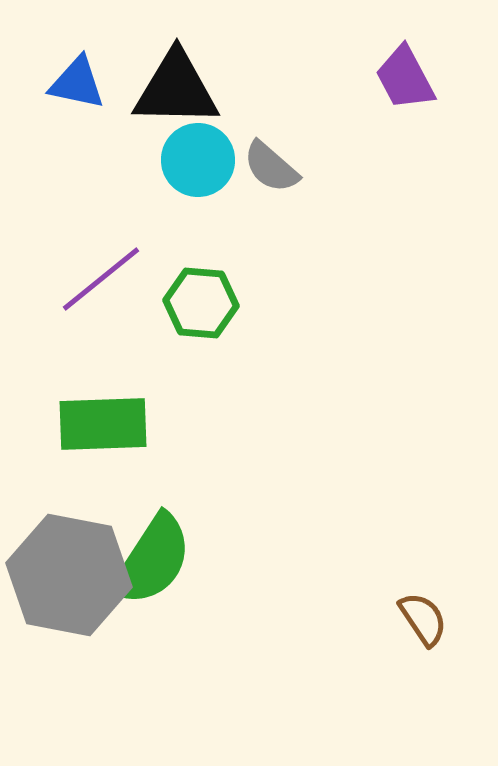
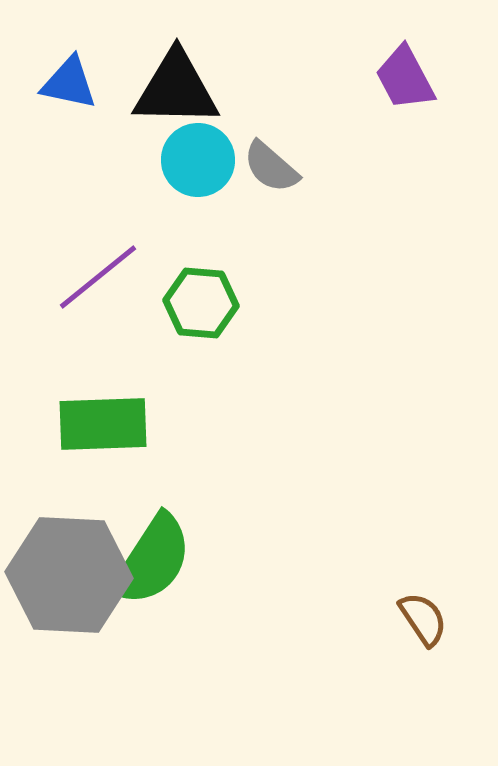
blue triangle: moved 8 px left
purple line: moved 3 px left, 2 px up
gray hexagon: rotated 8 degrees counterclockwise
